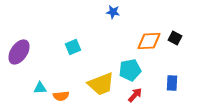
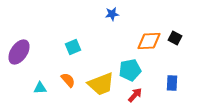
blue star: moved 1 px left, 2 px down; rotated 16 degrees counterclockwise
orange semicircle: moved 7 px right, 16 px up; rotated 126 degrees counterclockwise
